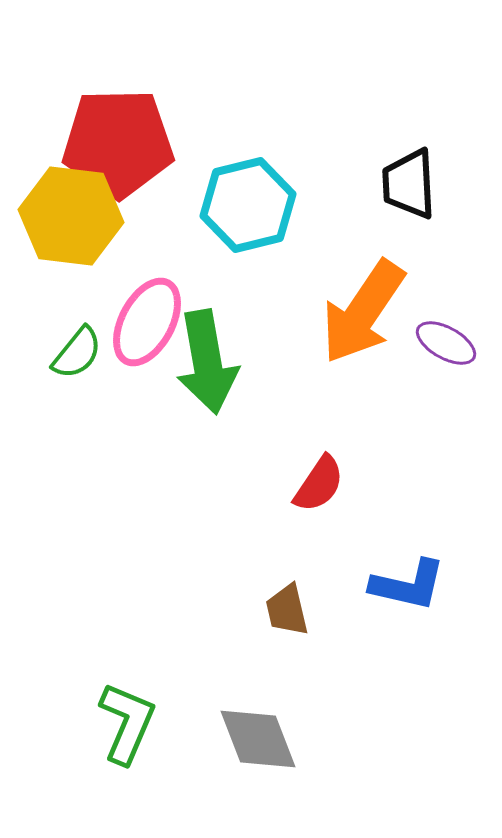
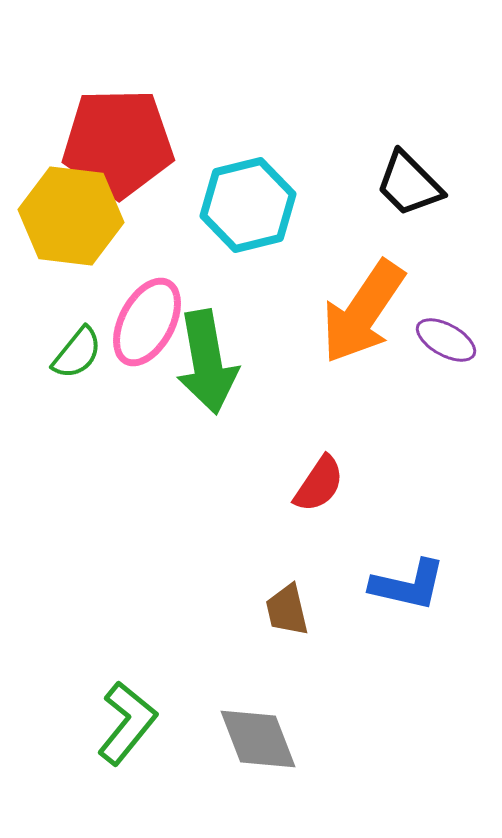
black trapezoid: rotated 42 degrees counterclockwise
purple ellipse: moved 3 px up
green L-shape: rotated 16 degrees clockwise
